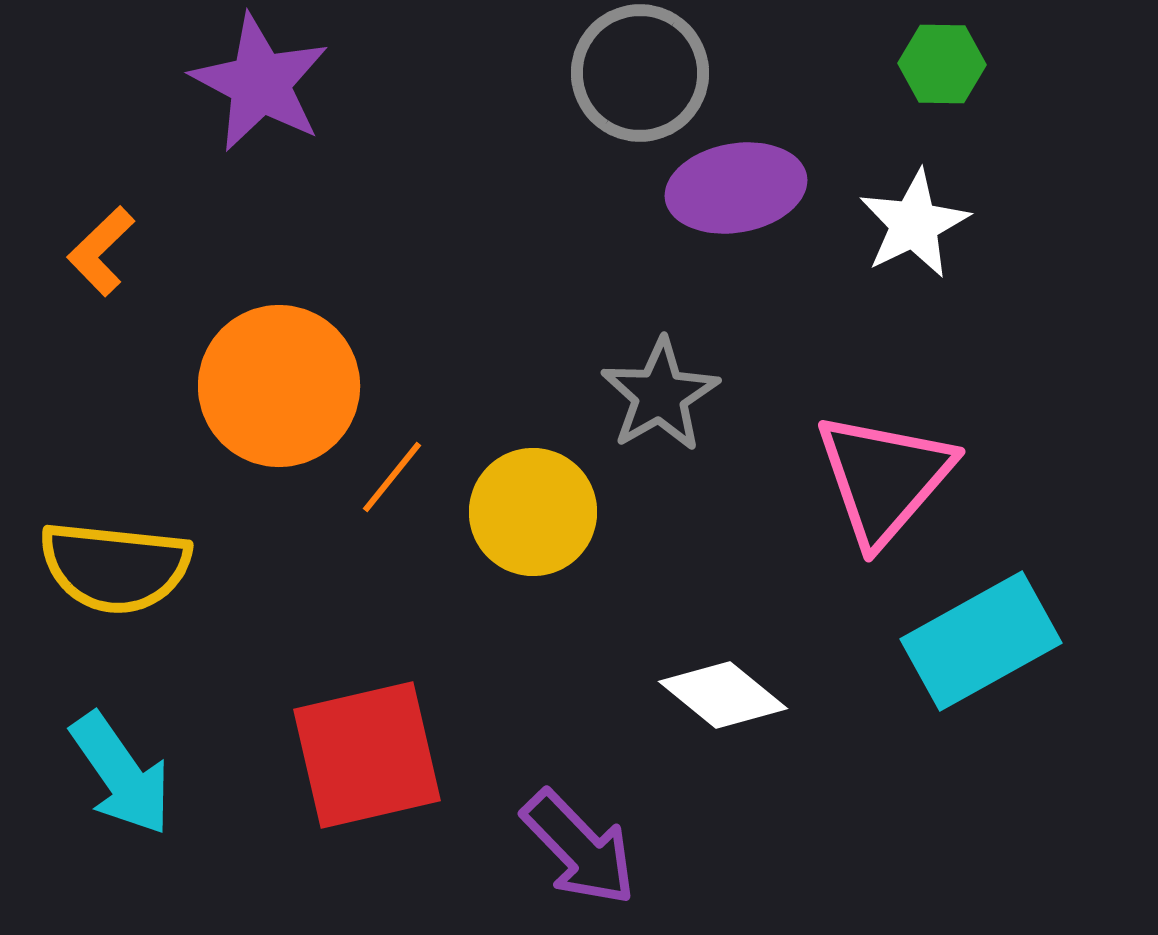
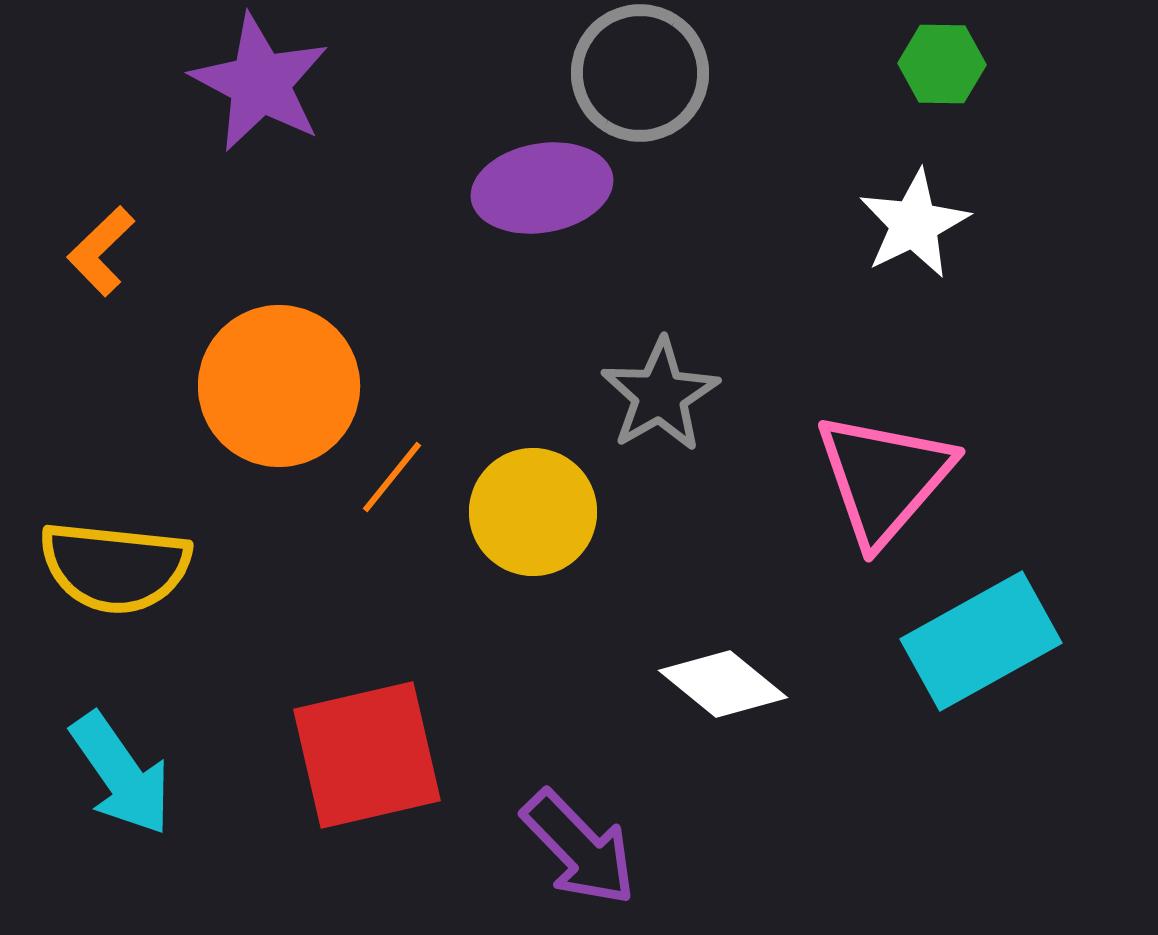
purple ellipse: moved 194 px left
white diamond: moved 11 px up
